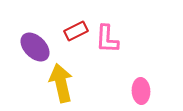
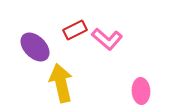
red rectangle: moved 1 px left, 1 px up
pink L-shape: rotated 52 degrees counterclockwise
